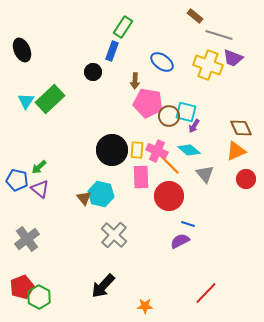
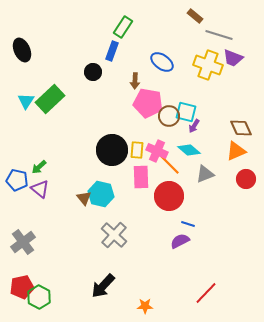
gray triangle at (205, 174): rotated 48 degrees clockwise
gray cross at (27, 239): moved 4 px left, 3 px down
red pentagon at (22, 287): rotated 10 degrees clockwise
